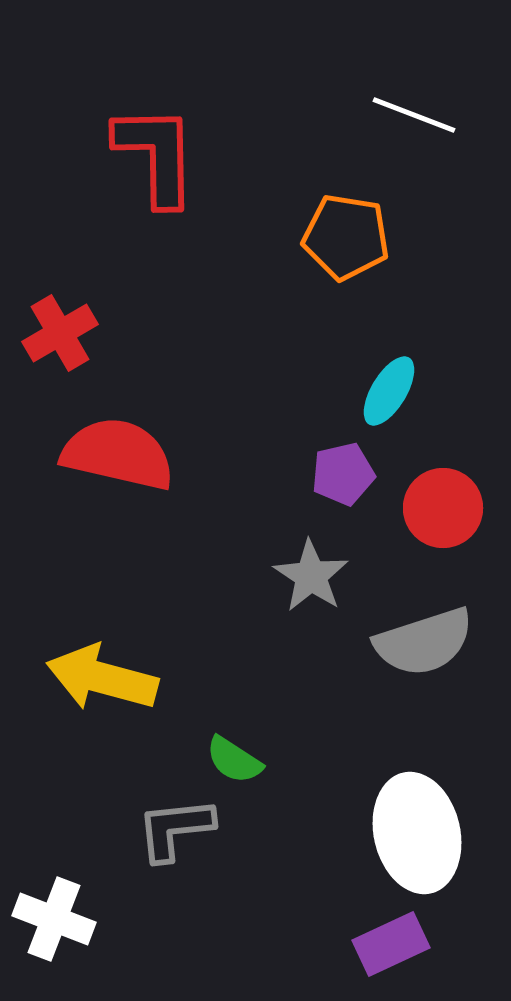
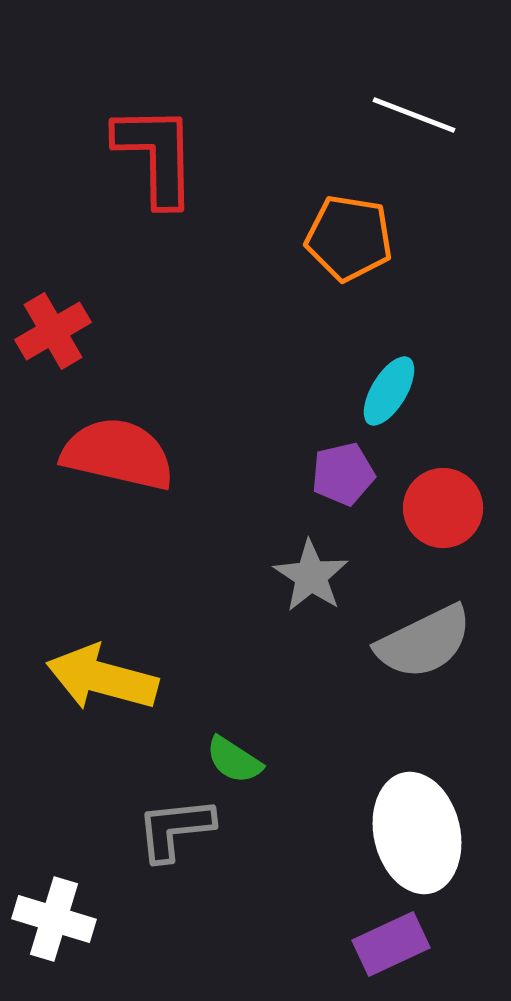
orange pentagon: moved 3 px right, 1 px down
red cross: moved 7 px left, 2 px up
gray semicircle: rotated 8 degrees counterclockwise
white cross: rotated 4 degrees counterclockwise
